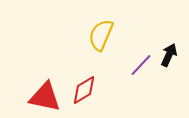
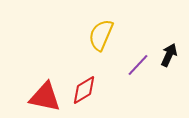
purple line: moved 3 px left
